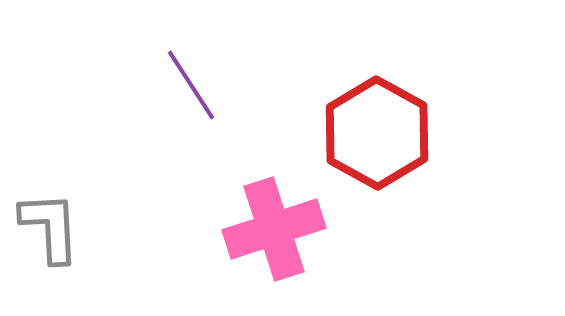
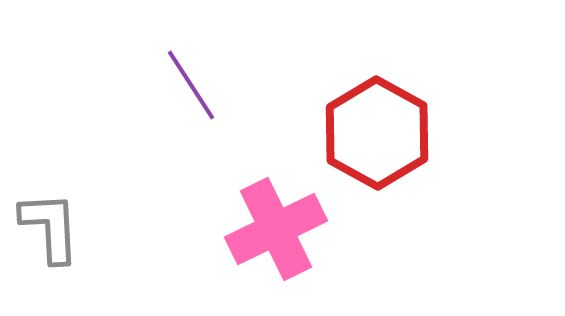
pink cross: moved 2 px right; rotated 8 degrees counterclockwise
